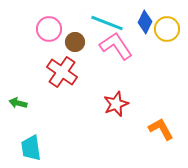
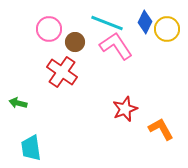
red star: moved 9 px right, 5 px down
